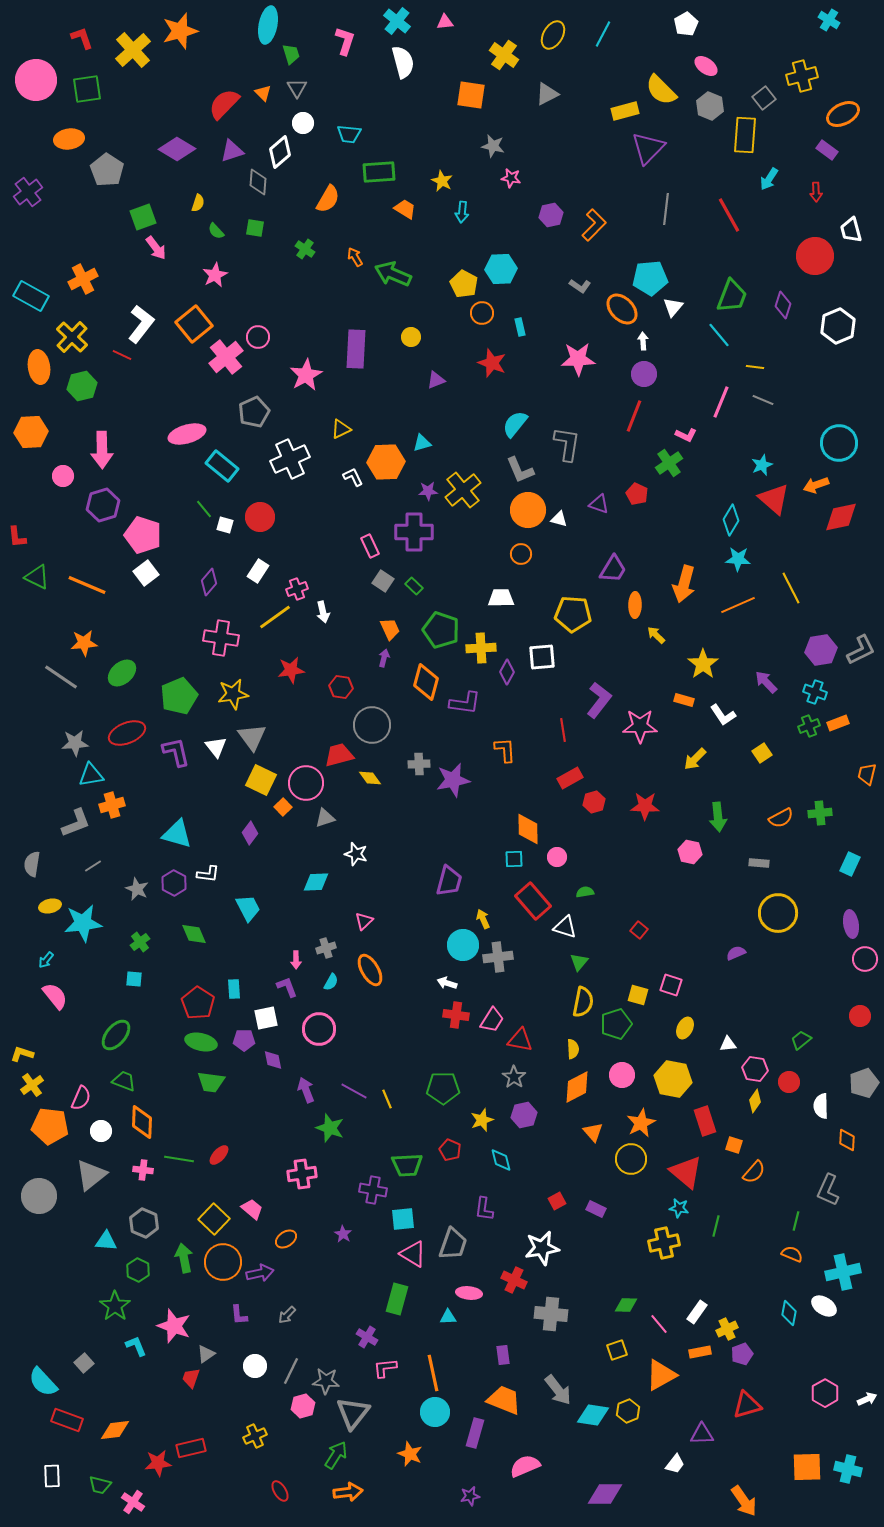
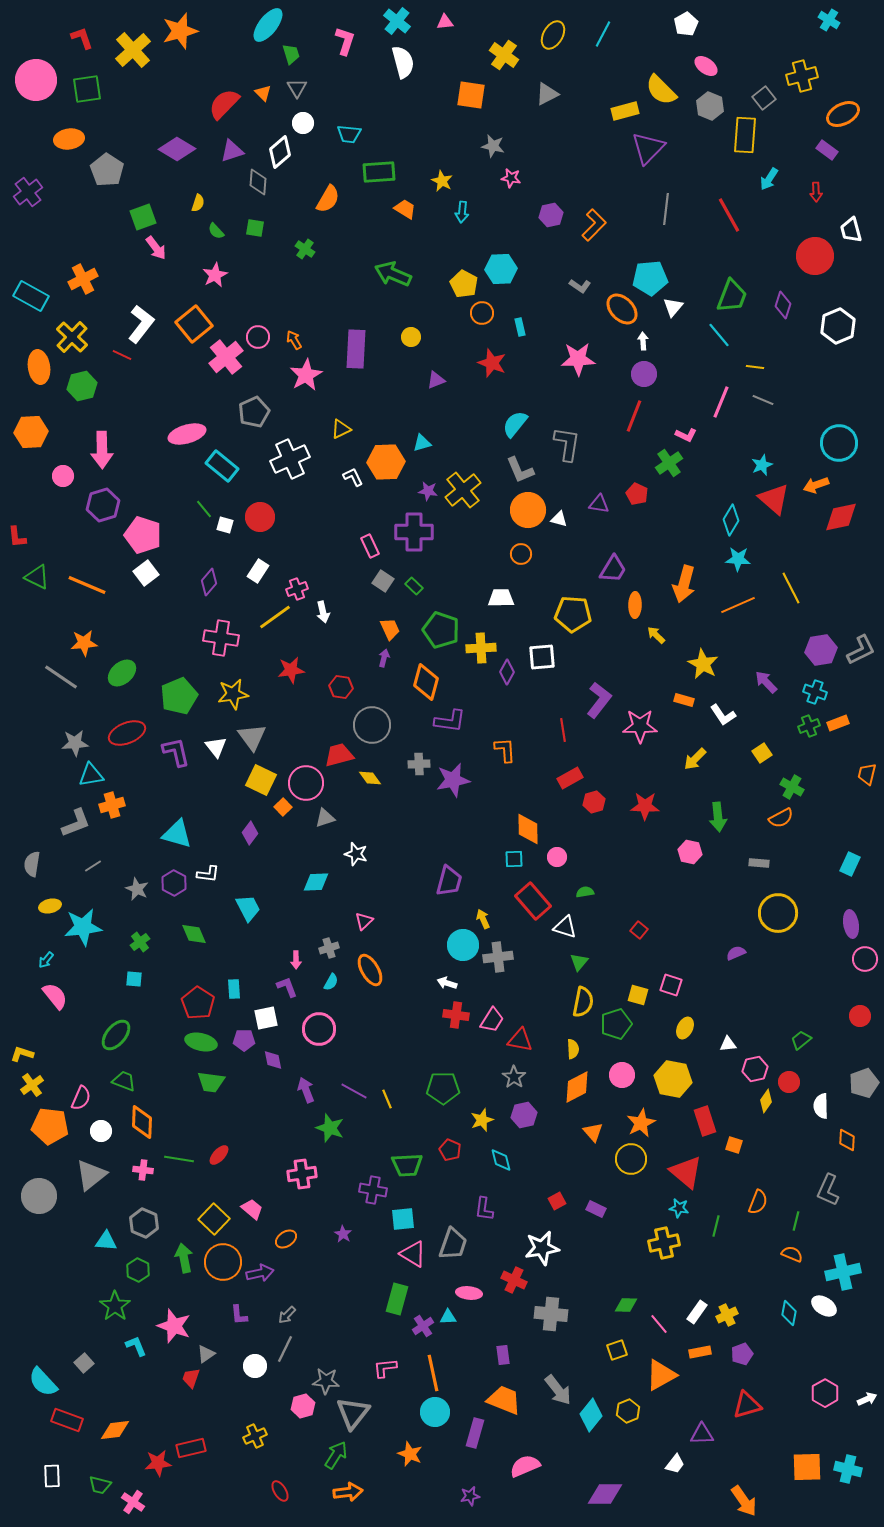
cyan ellipse at (268, 25): rotated 27 degrees clockwise
orange arrow at (355, 257): moved 61 px left, 83 px down
purple star at (428, 491): rotated 12 degrees clockwise
purple triangle at (599, 504): rotated 10 degrees counterclockwise
yellow star at (703, 664): rotated 8 degrees counterclockwise
purple L-shape at (465, 703): moved 15 px left, 18 px down
green cross at (820, 813): moved 28 px left, 26 px up; rotated 35 degrees clockwise
cyan star at (83, 923): moved 4 px down
gray cross at (326, 948): moved 3 px right
pink hexagon at (755, 1069): rotated 20 degrees counterclockwise
yellow diamond at (755, 1101): moved 11 px right
orange semicircle at (754, 1172): moved 4 px right, 30 px down; rotated 20 degrees counterclockwise
yellow cross at (727, 1329): moved 14 px up
purple cross at (367, 1337): moved 56 px right, 11 px up; rotated 25 degrees clockwise
gray line at (291, 1371): moved 6 px left, 22 px up
cyan diamond at (593, 1415): moved 2 px left; rotated 60 degrees counterclockwise
